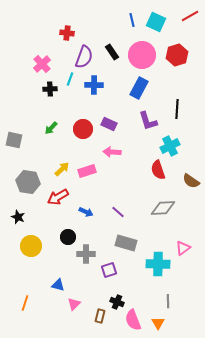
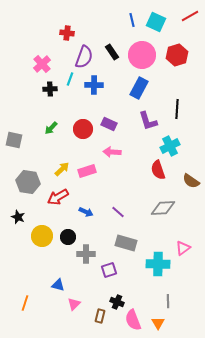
yellow circle at (31, 246): moved 11 px right, 10 px up
